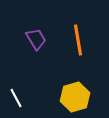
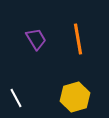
orange line: moved 1 px up
